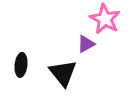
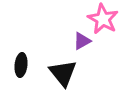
pink star: moved 2 px left
purple triangle: moved 4 px left, 3 px up
